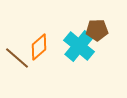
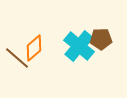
brown pentagon: moved 4 px right, 9 px down
orange diamond: moved 5 px left, 1 px down
